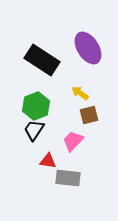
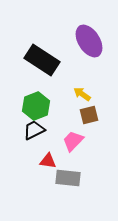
purple ellipse: moved 1 px right, 7 px up
yellow arrow: moved 2 px right, 1 px down
black trapezoid: rotated 30 degrees clockwise
